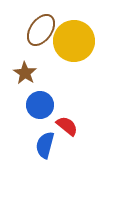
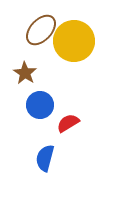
brown ellipse: rotated 8 degrees clockwise
red semicircle: moved 1 px right, 3 px up; rotated 70 degrees counterclockwise
blue semicircle: moved 13 px down
